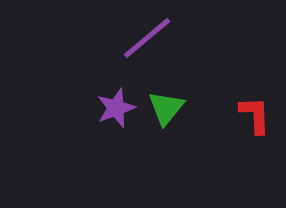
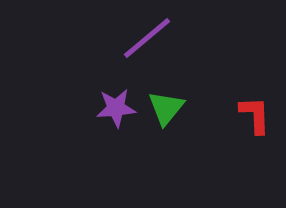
purple star: rotated 15 degrees clockwise
